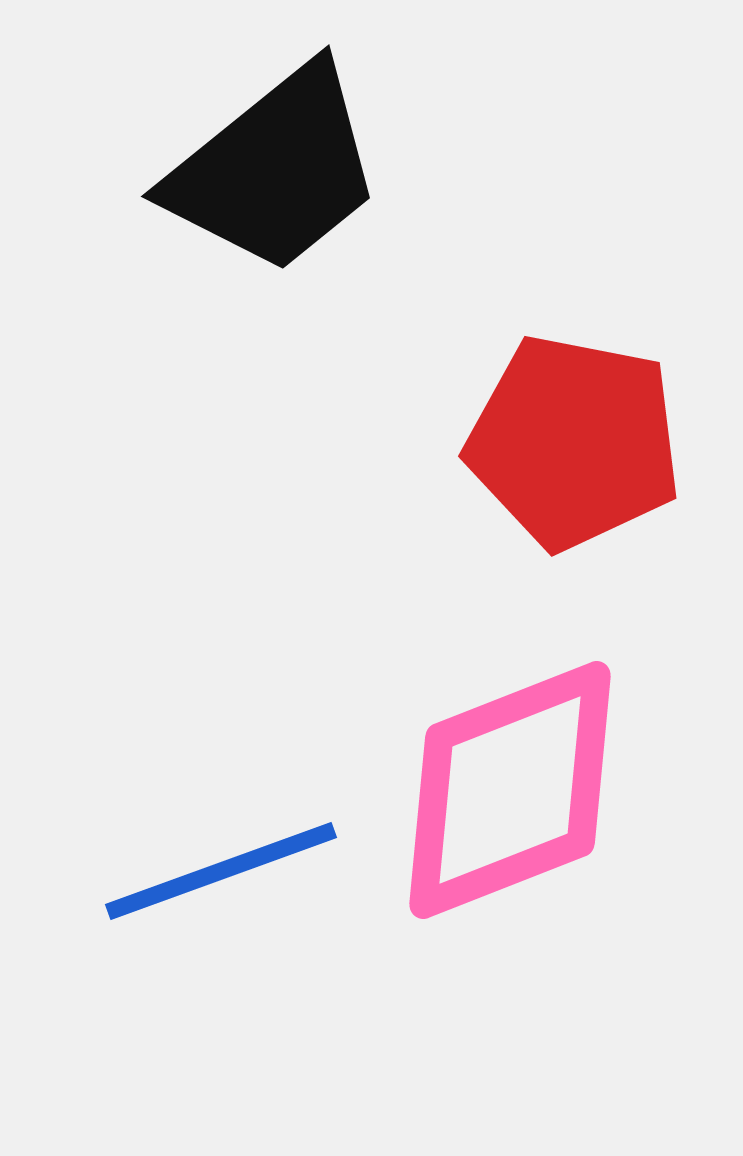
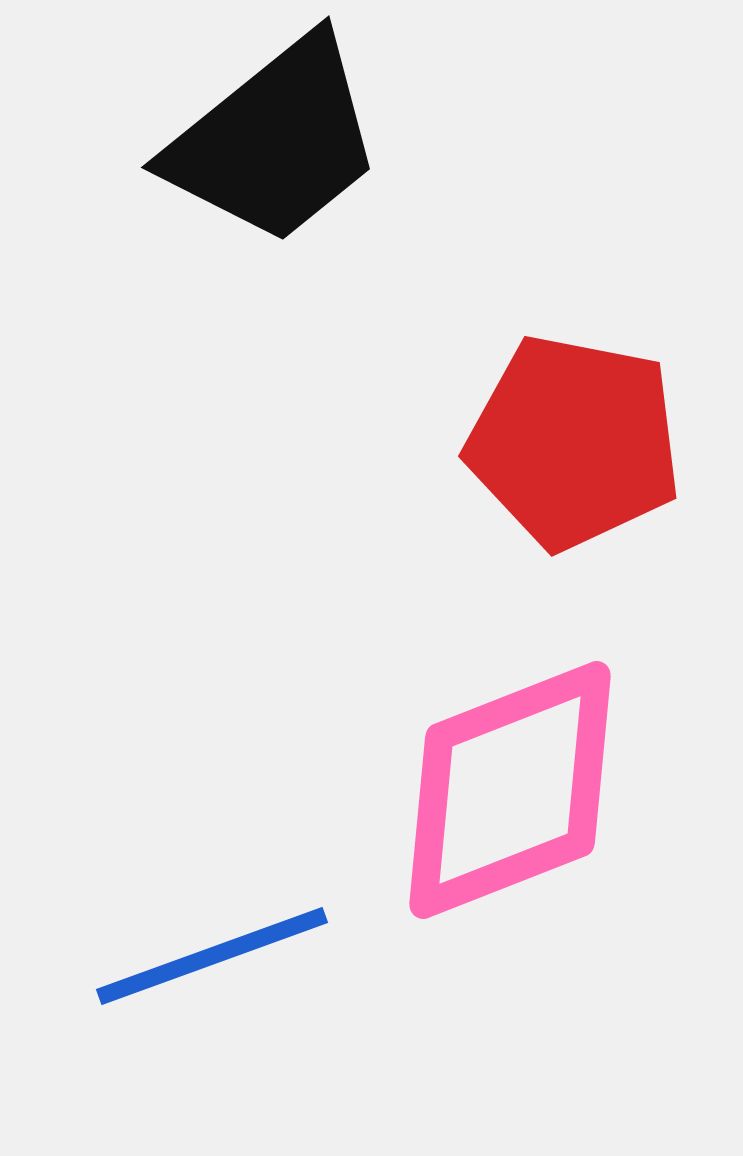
black trapezoid: moved 29 px up
blue line: moved 9 px left, 85 px down
